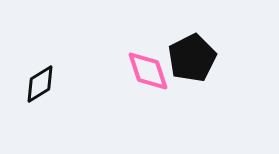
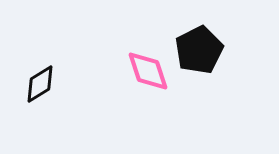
black pentagon: moved 7 px right, 8 px up
